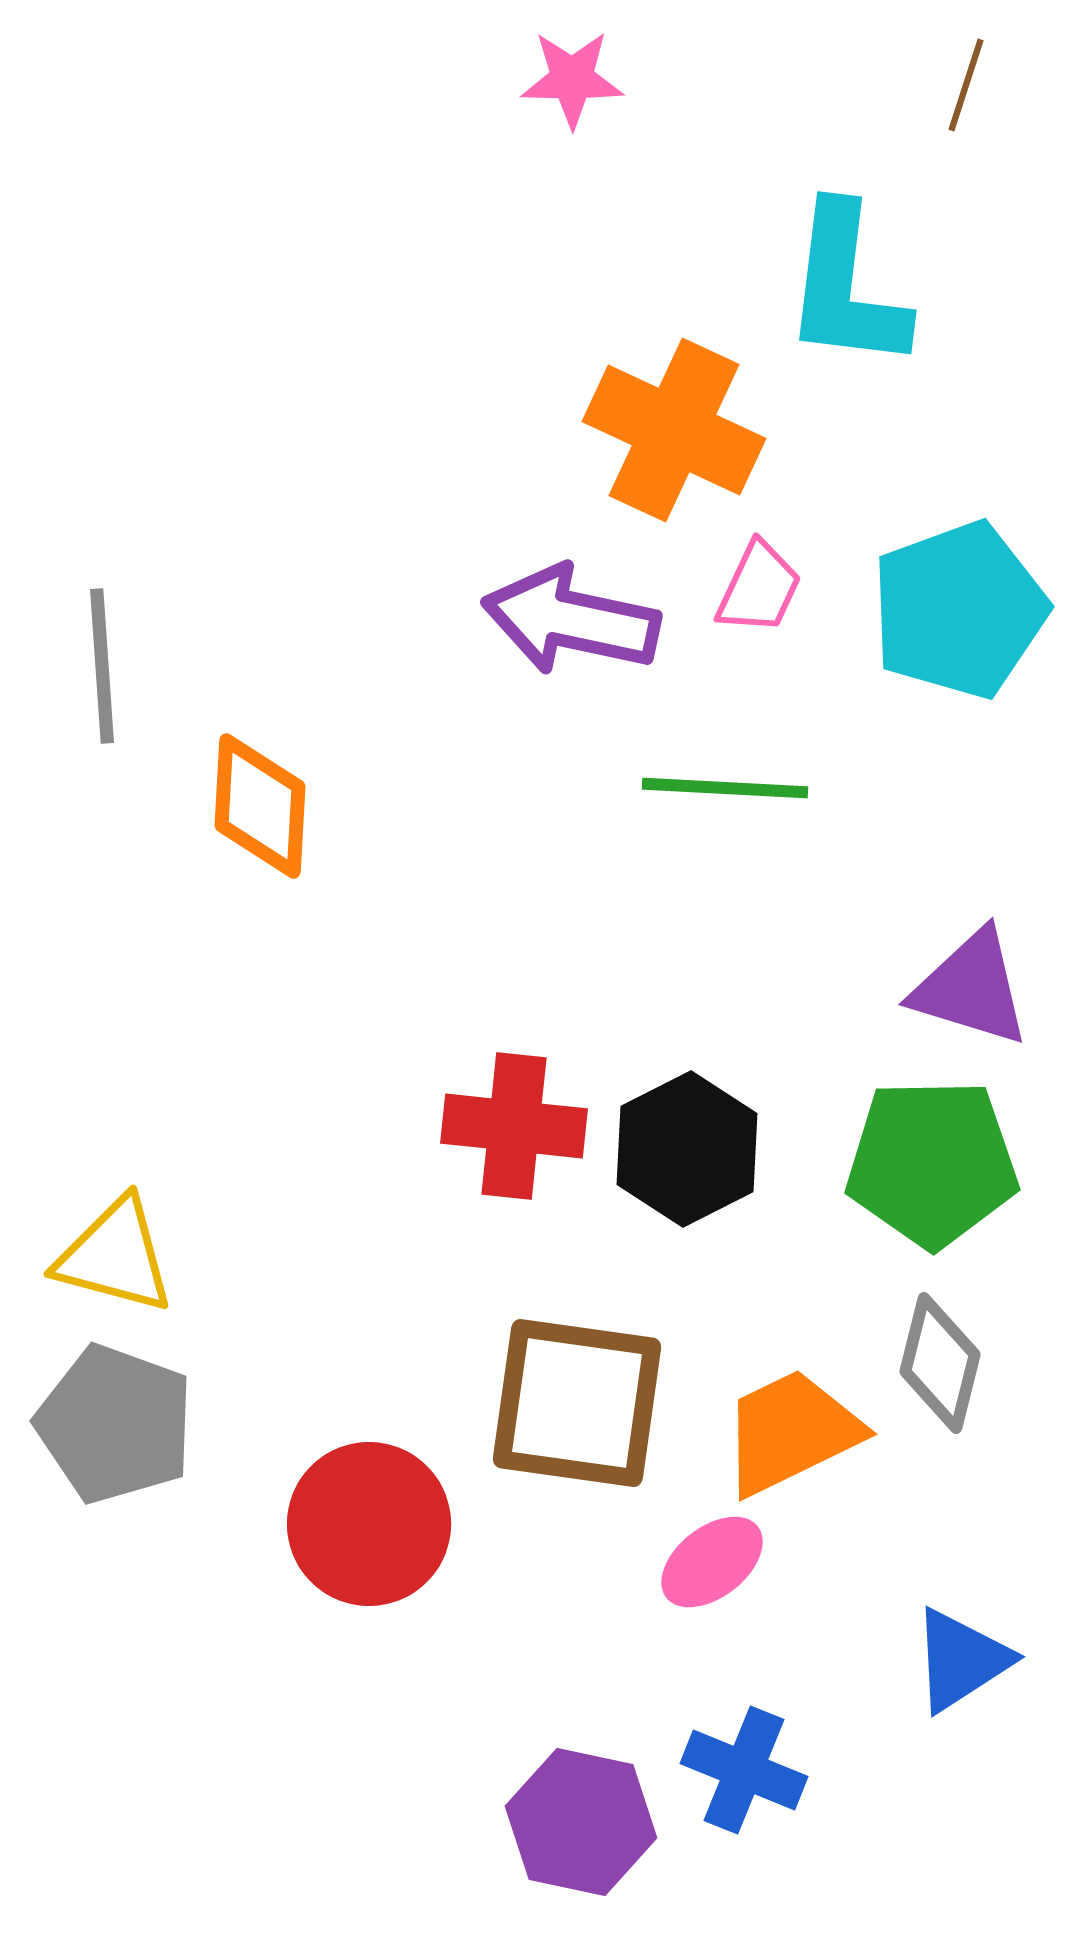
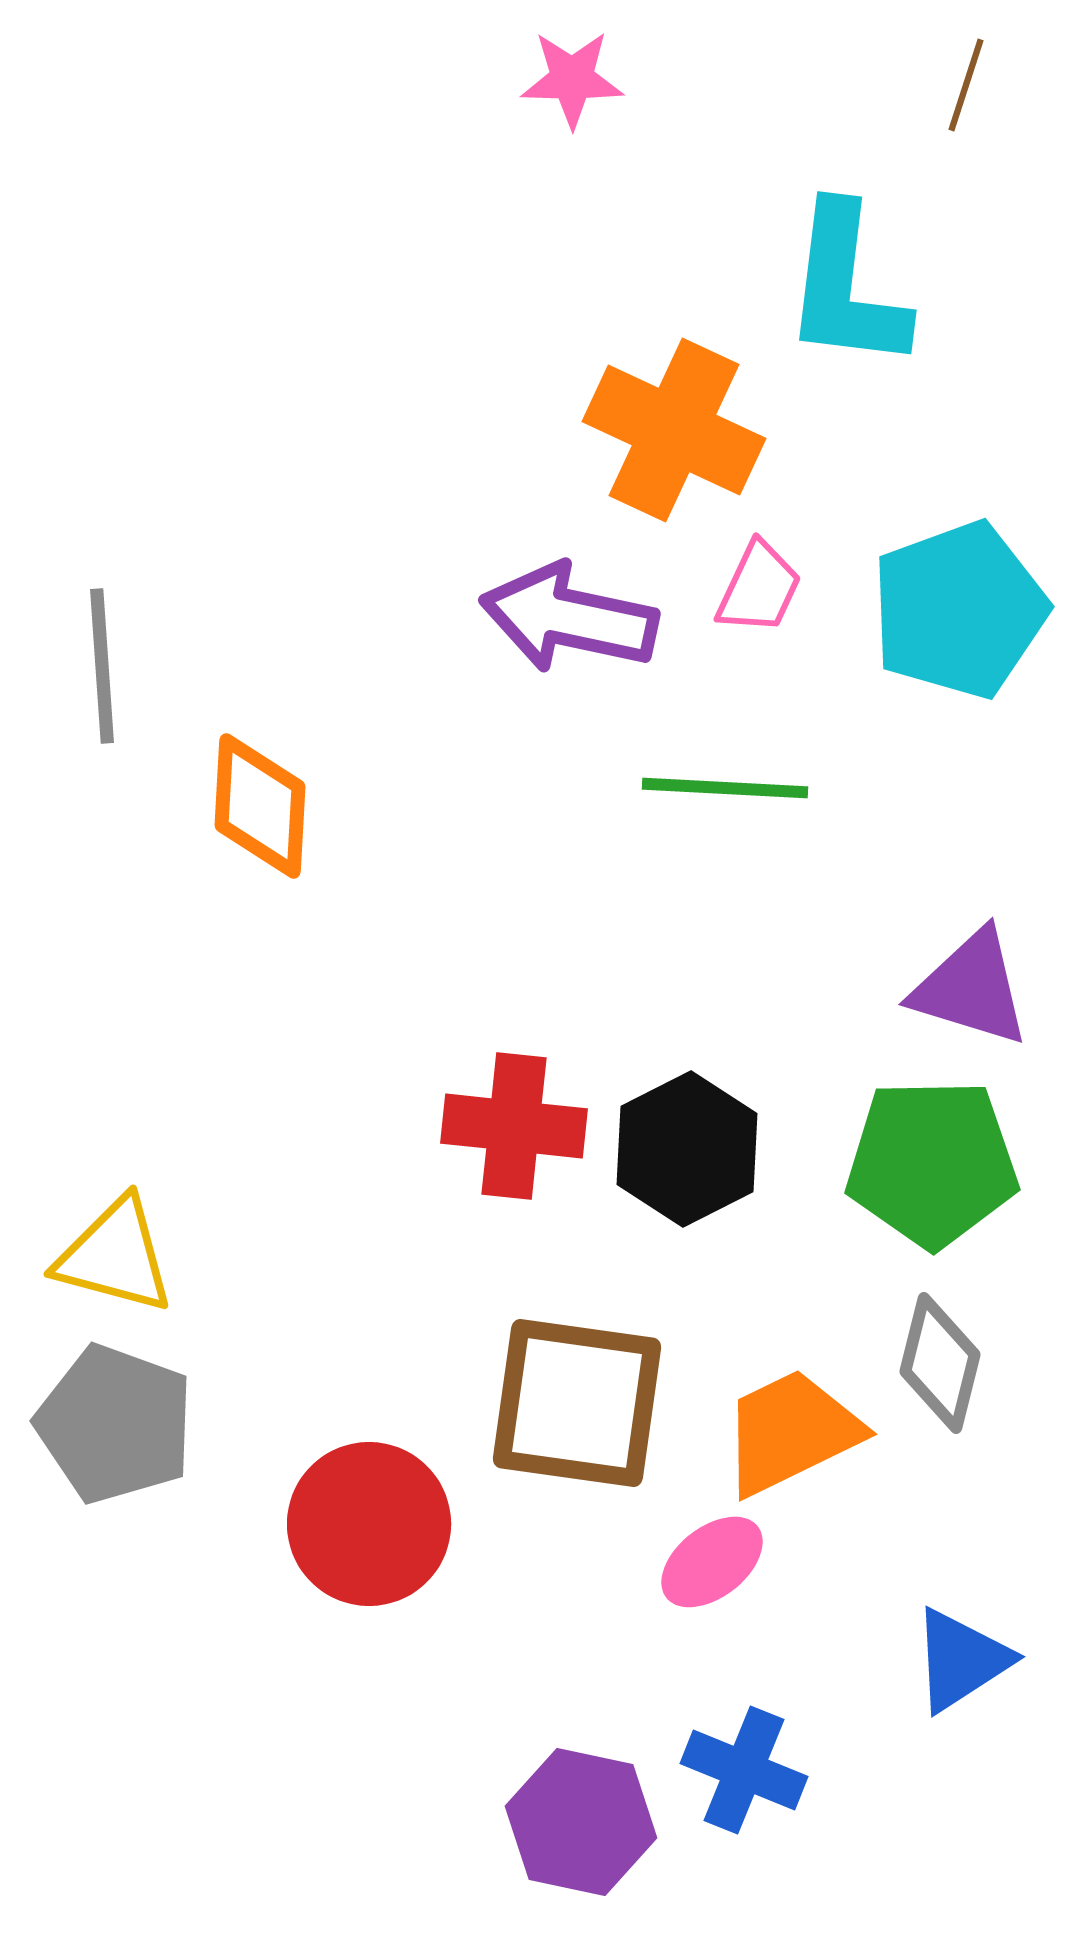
purple arrow: moved 2 px left, 2 px up
